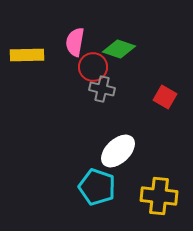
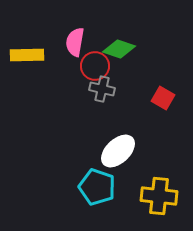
red circle: moved 2 px right, 1 px up
red square: moved 2 px left, 1 px down
